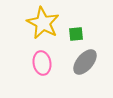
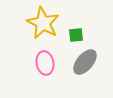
green square: moved 1 px down
pink ellipse: moved 3 px right
